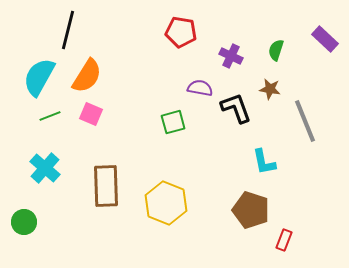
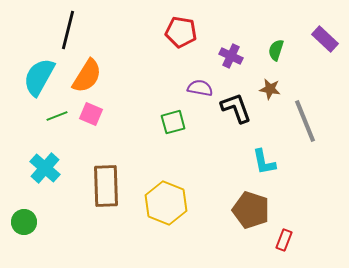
green line: moved 7 px right
